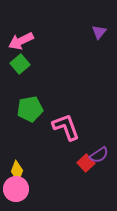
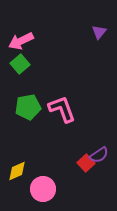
green pentagon: moved 2 px left, 2 px up
pink L-shape: moved 4 px left, 18 px up
yellow diamond: rotated 45 degrees clockwise
pink circle: moved 27 px right
